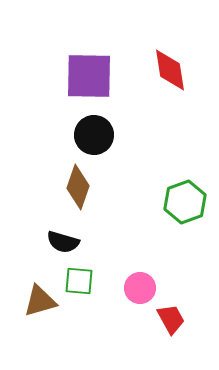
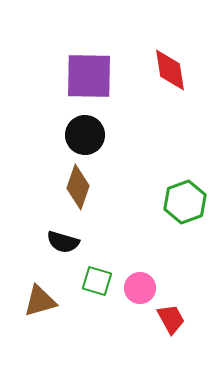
black circle: moved 9 px left
green square: moved 18 px right; rotated 12 degrees clockwise
